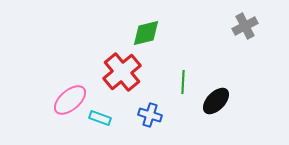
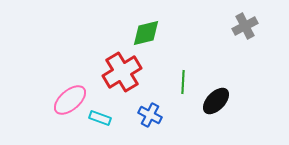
red cross: rotated 9 degrees clockwise
blue cross: rotated 10 degrees clockwise
